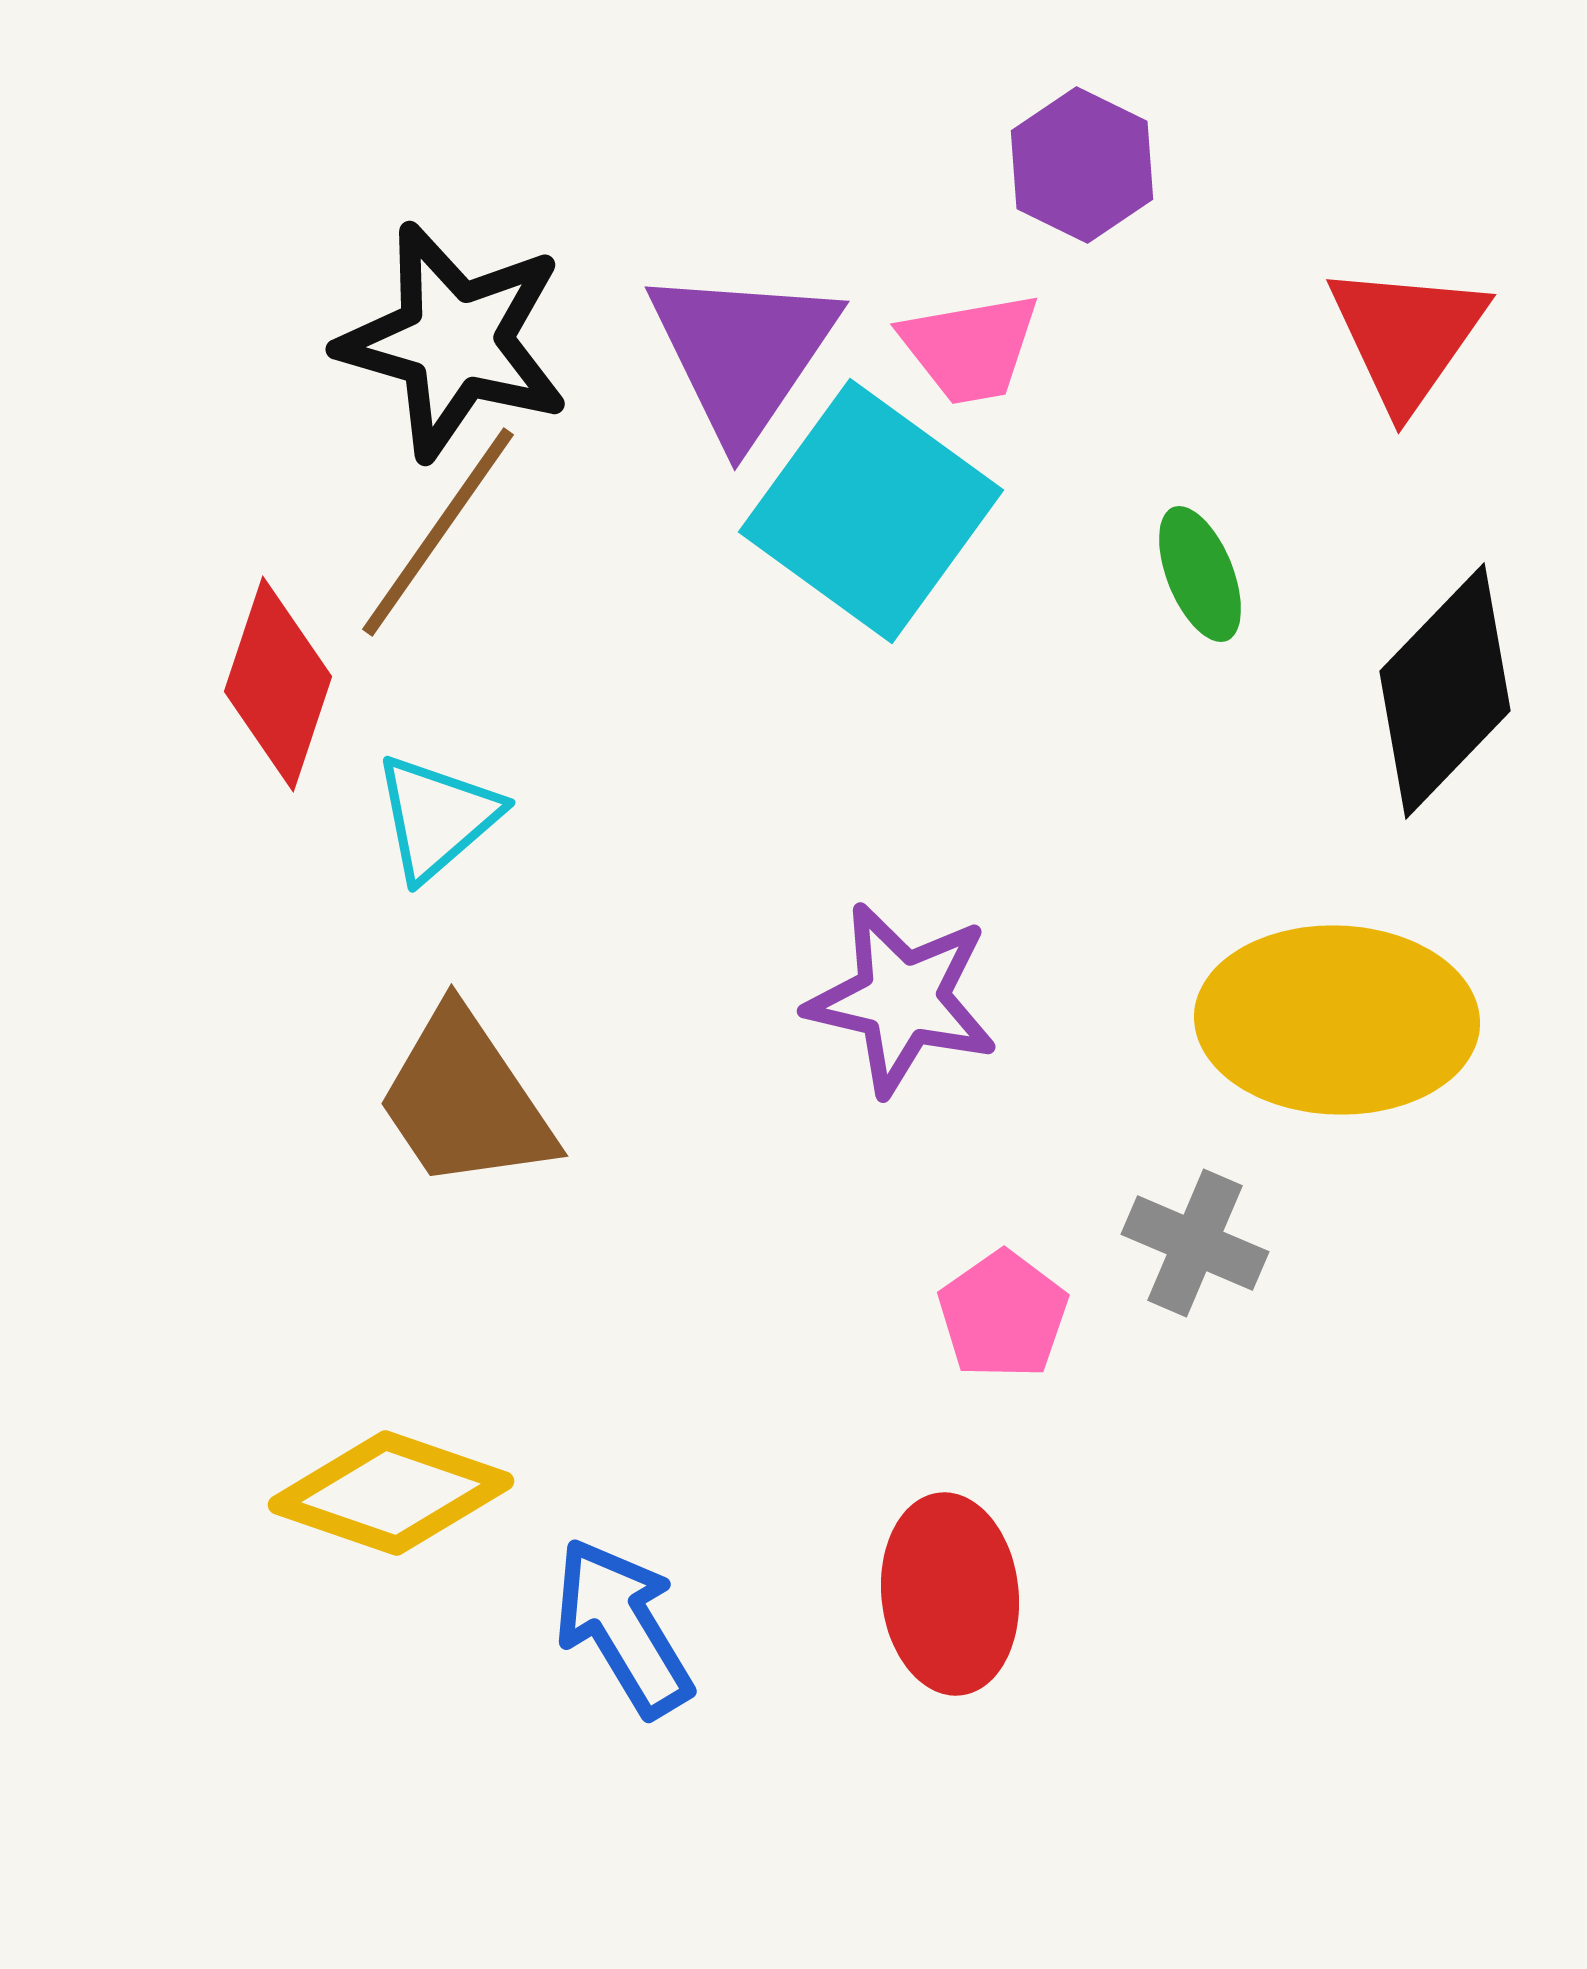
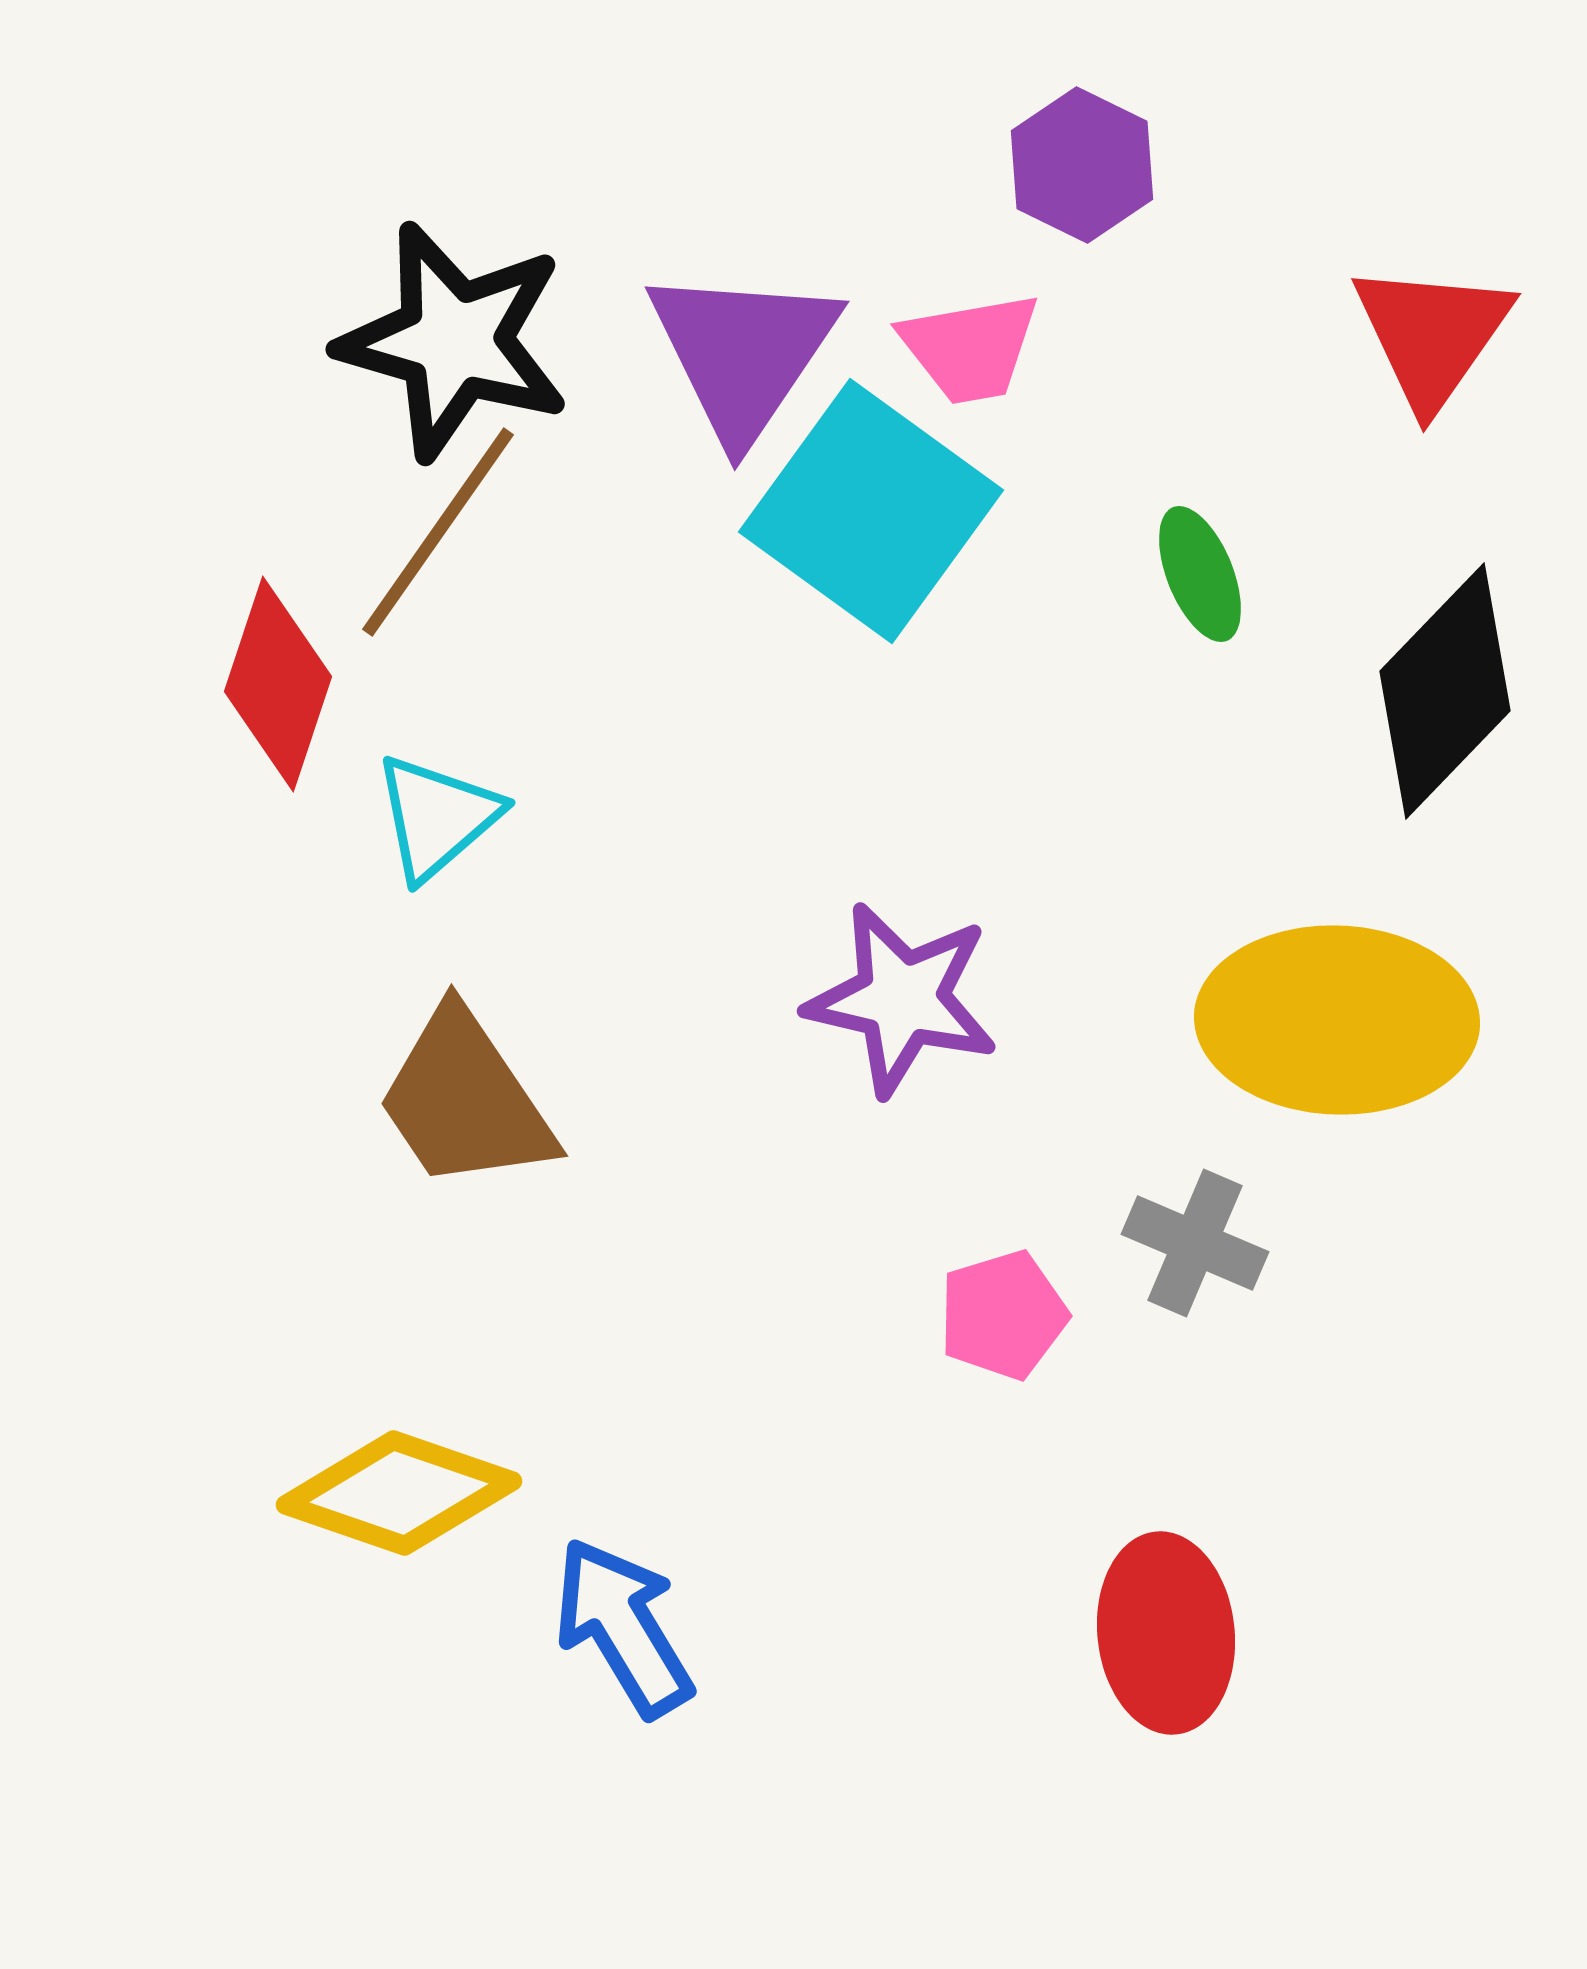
red triangle: moved 25 px right, 1 px up
pink pentagon: rotated 18 degrees clockwise
yellow diamond: moved 8 px right
red ellipse: moved 216 px right, 39 px down
